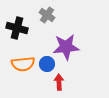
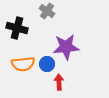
gray cross: moved 4 px up
